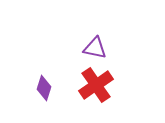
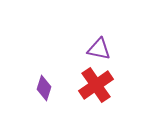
purple triangle: moved 4 px right, 1 px down
